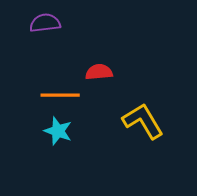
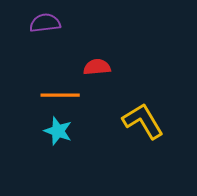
red semicircle: moved 2 px left, 5 px up
